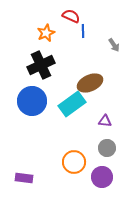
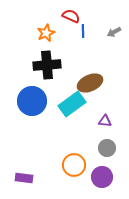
gray arrow: moved 13 px up; rotated 96 degrees clockwise
black cross: moved 6 px right; rotated 20 degrees clockwise
orange circle: moved 3 px down
